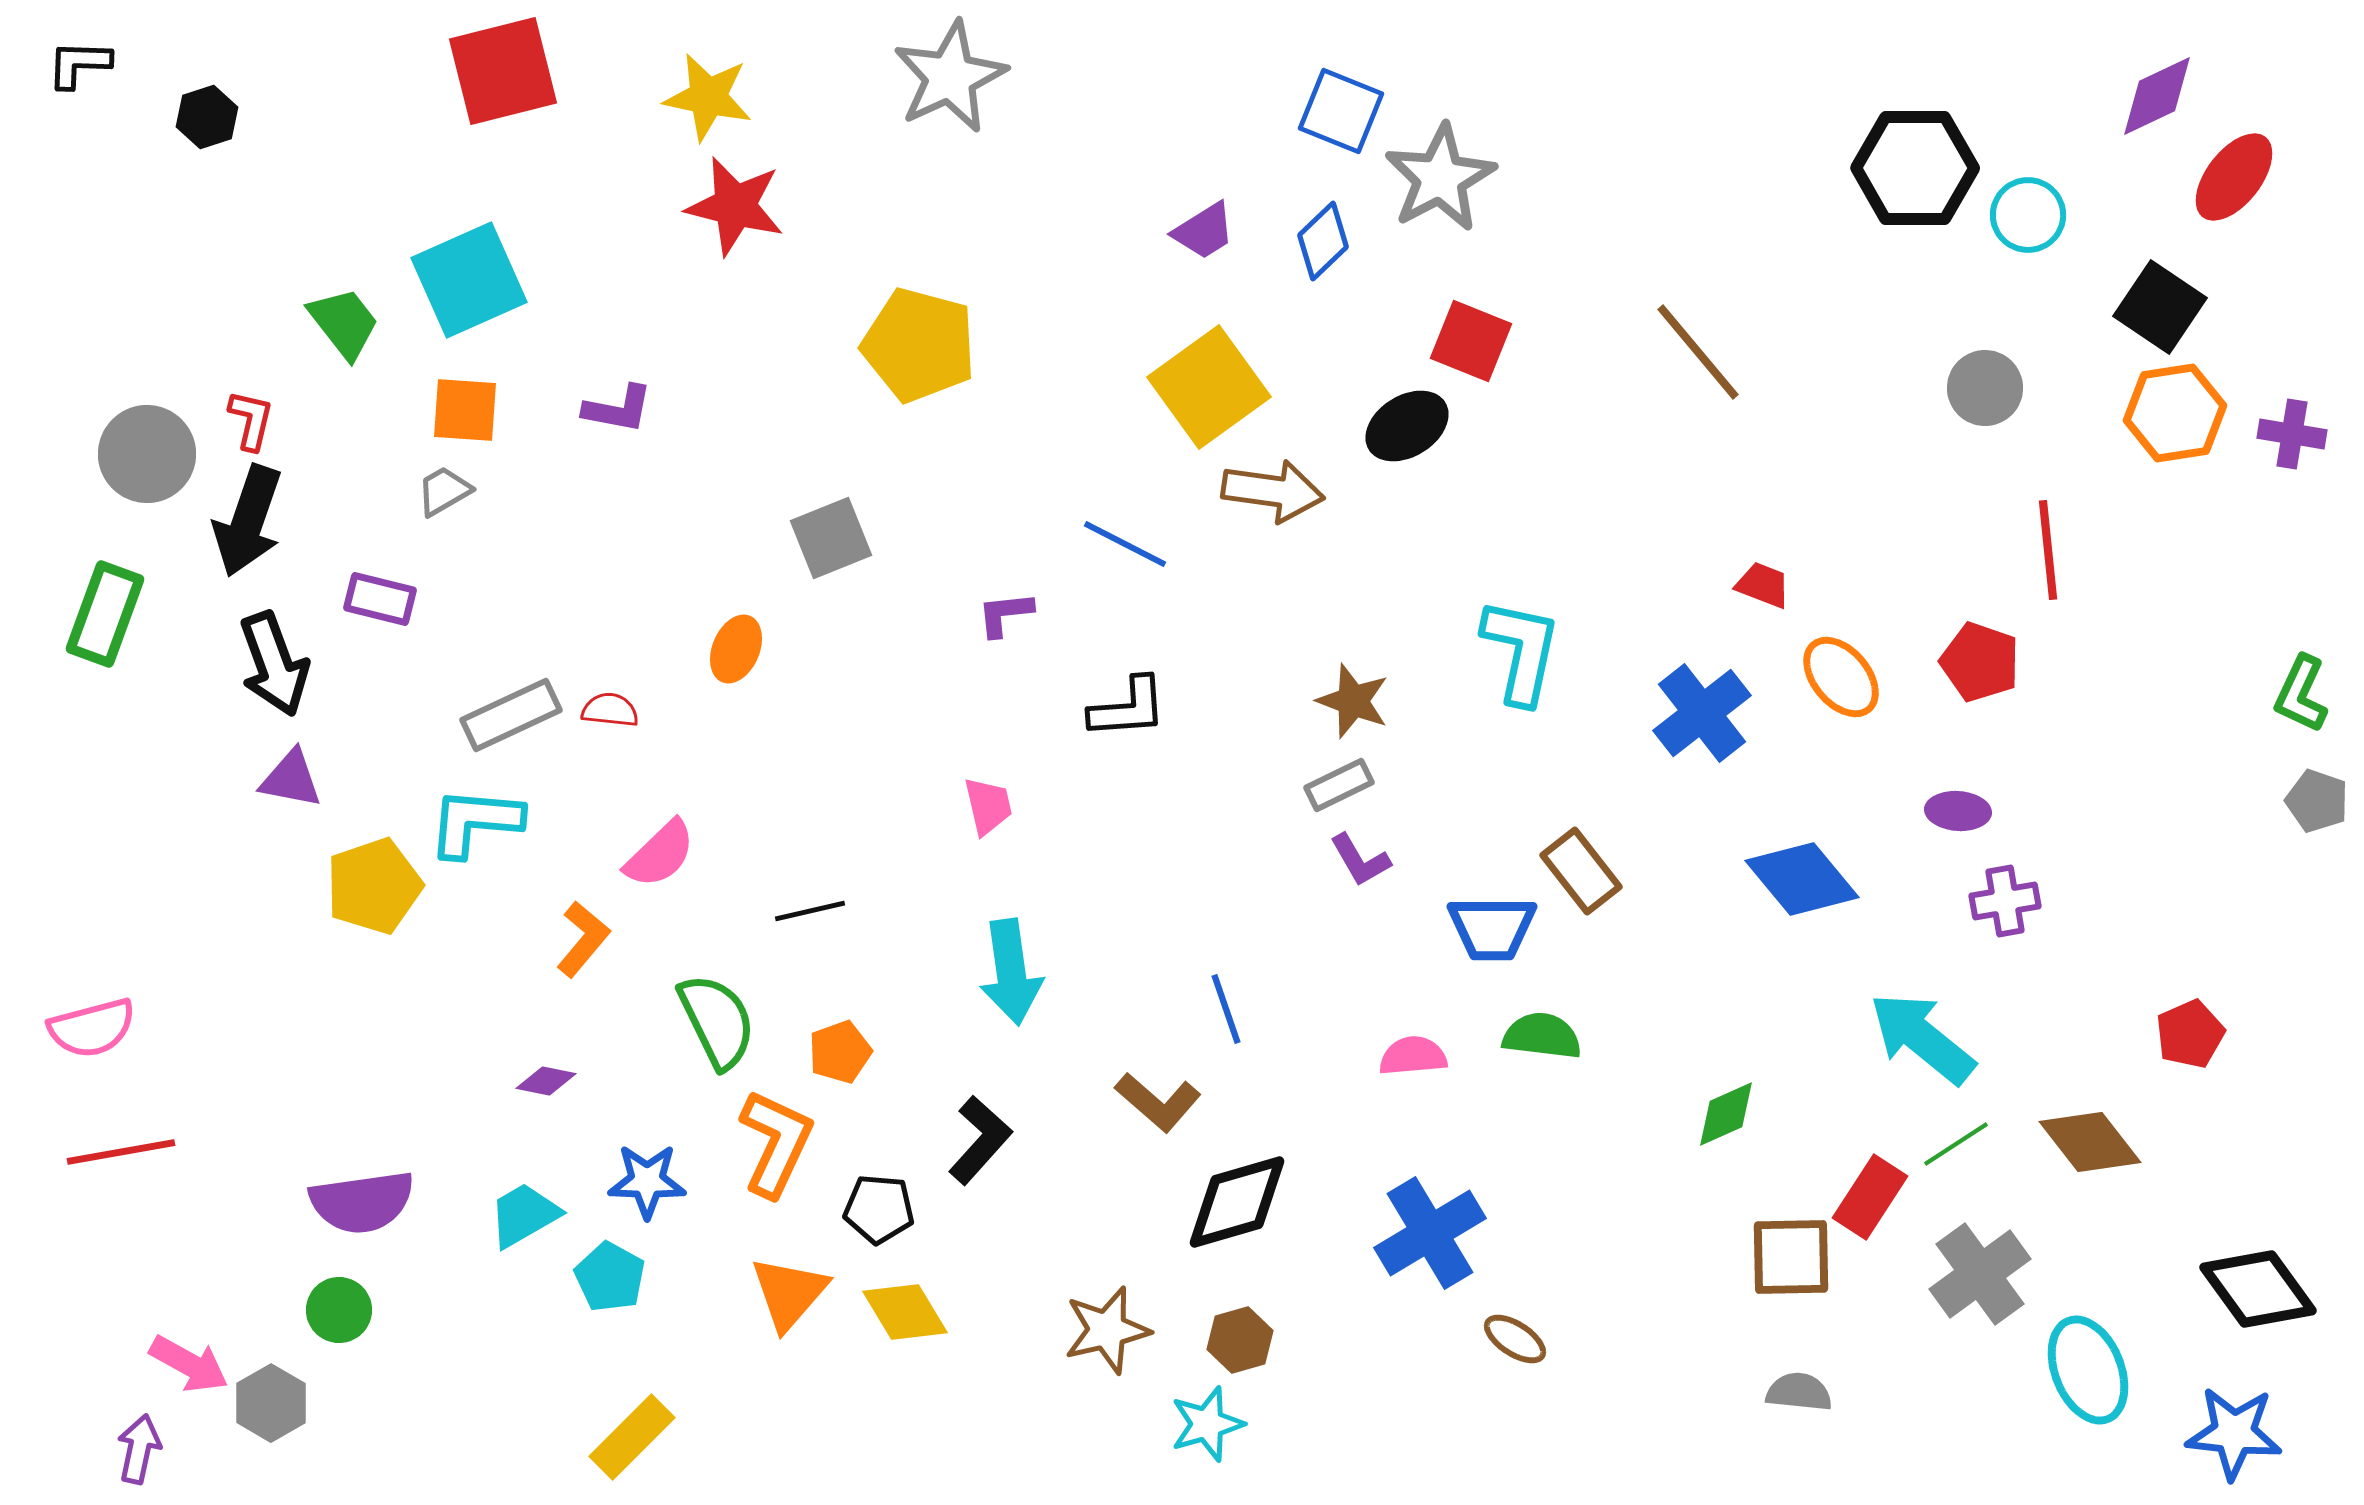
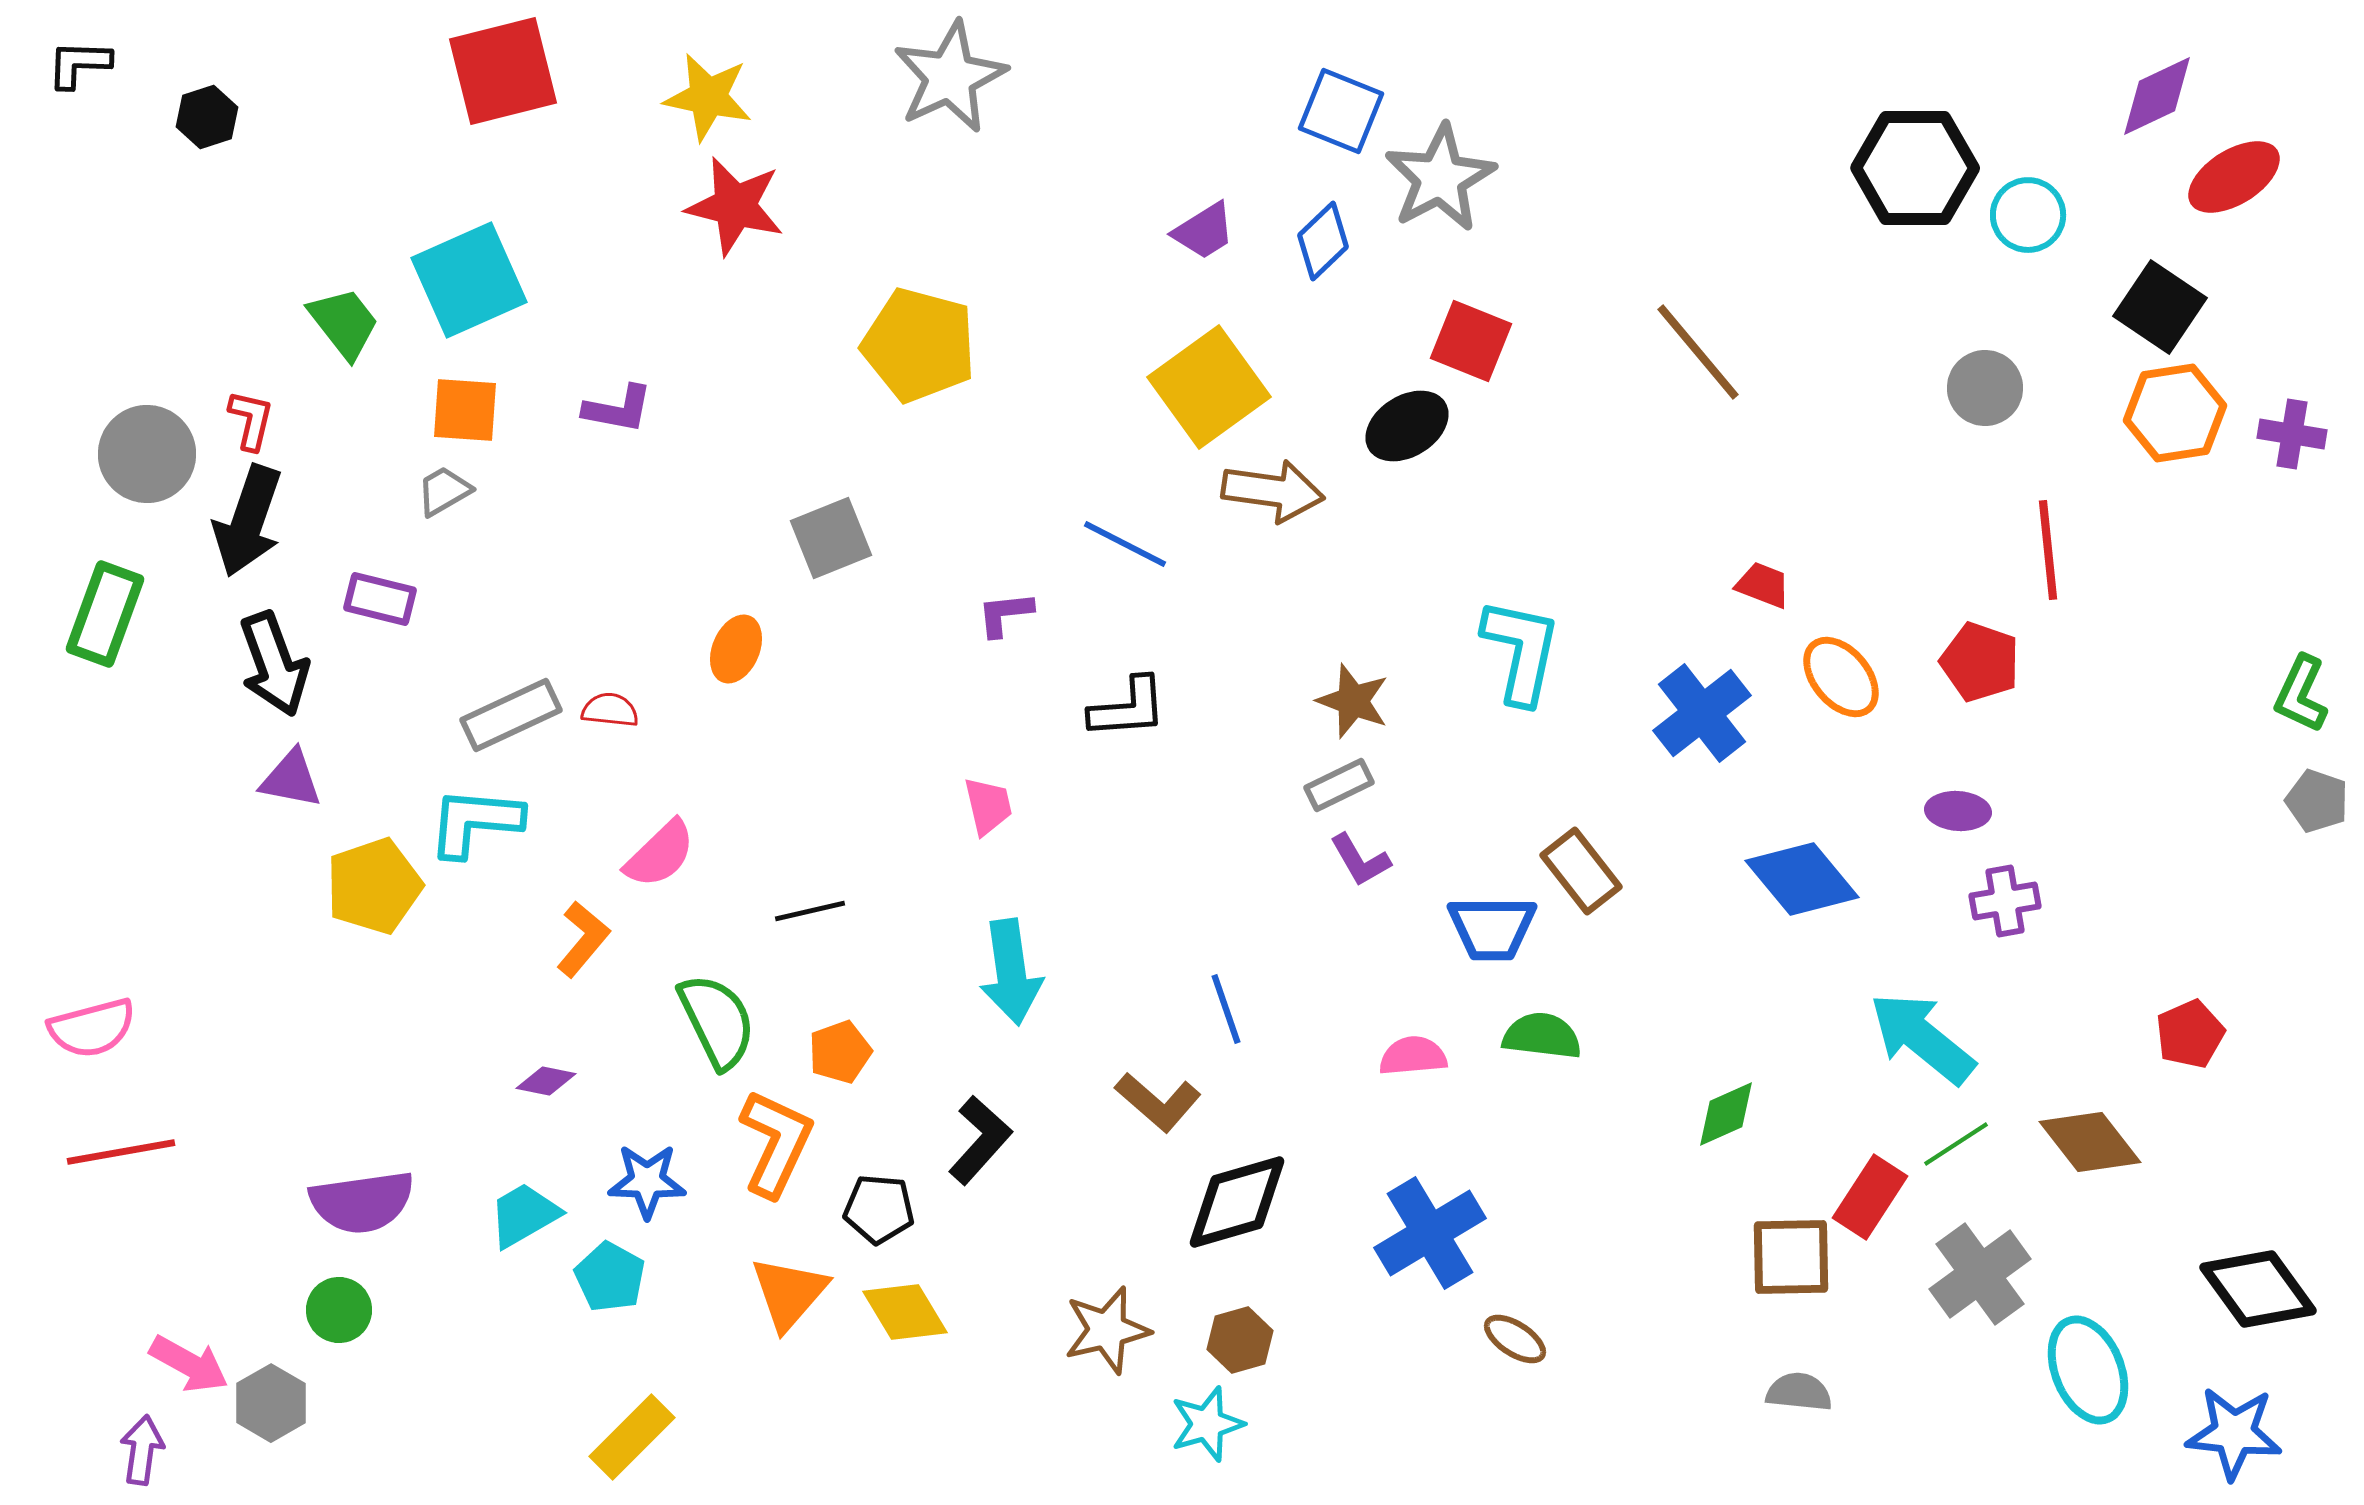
red ellipse at (2234, 177): rotated 20 degrees clockwise
purple arrow at (139, 1449): moved 3 px right, 1 px down; rotated 4 degrees counterclockwise
